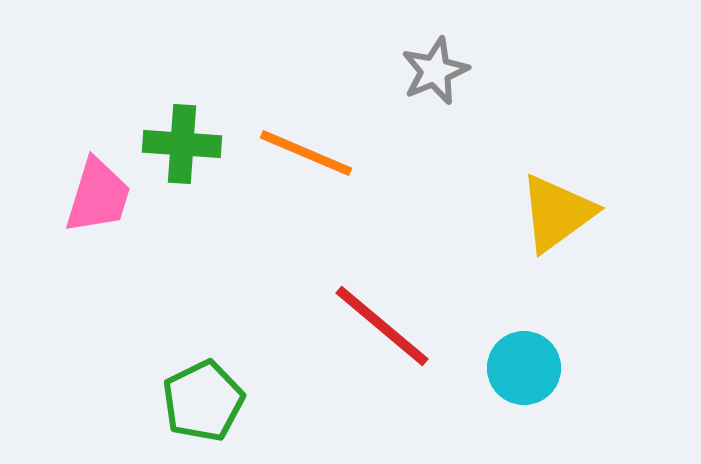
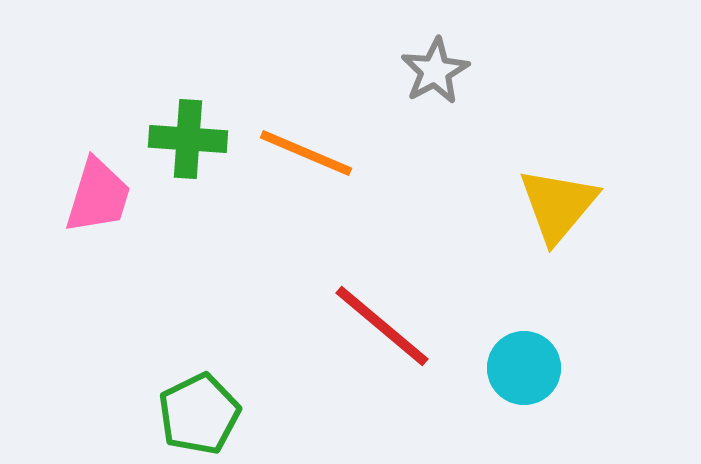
gray star: rotated 6 degrees counterclockwise
green cross: moved 6 px right, 5 px up
yellow triangle: moved 1 px right, 8 px up; rotated 14 degrees counterclockwise
green pentagon: moved 4 px left, 13 px down
